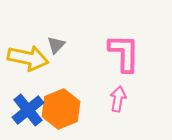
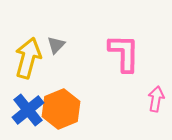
yellow arrow: rotated 87 degrees counterclockwise
pink arrow: moved 38 px right
